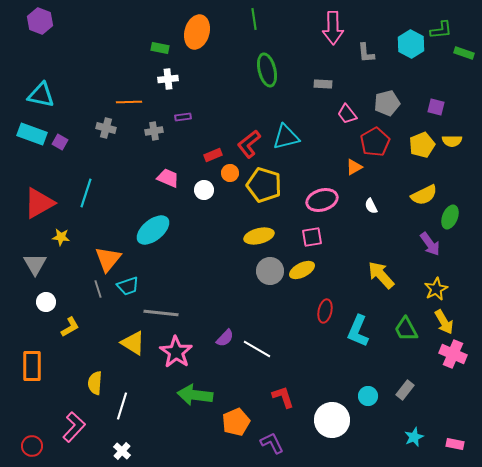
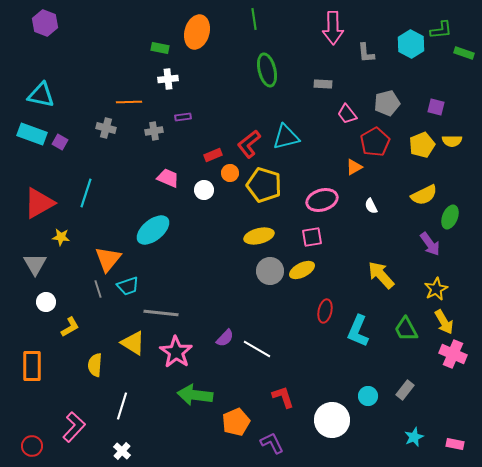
purple hexagon at (40, 21): moved 5 px right, 2 px down
yellow semicircle at (95, 383): moved 18 px up
